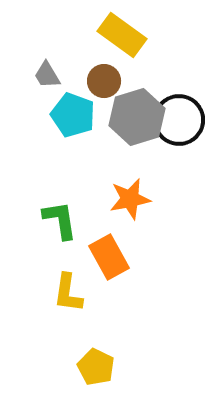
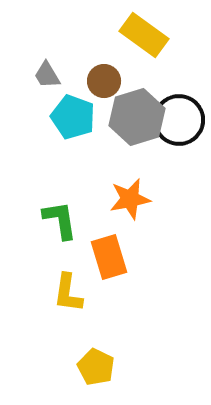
yellow rectangle: moved 22 px right
cyan pentagon: moved 2 px down
orange rectangle: rotated 12 degrees clockwise
